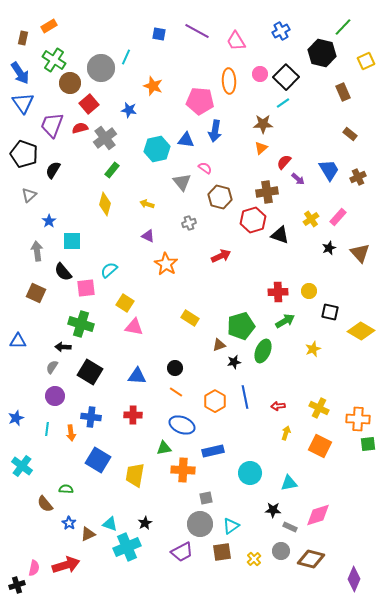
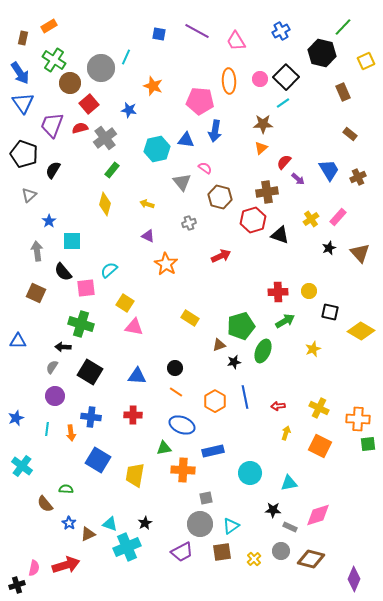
pink circle at (260, 74): moved 5 px down
